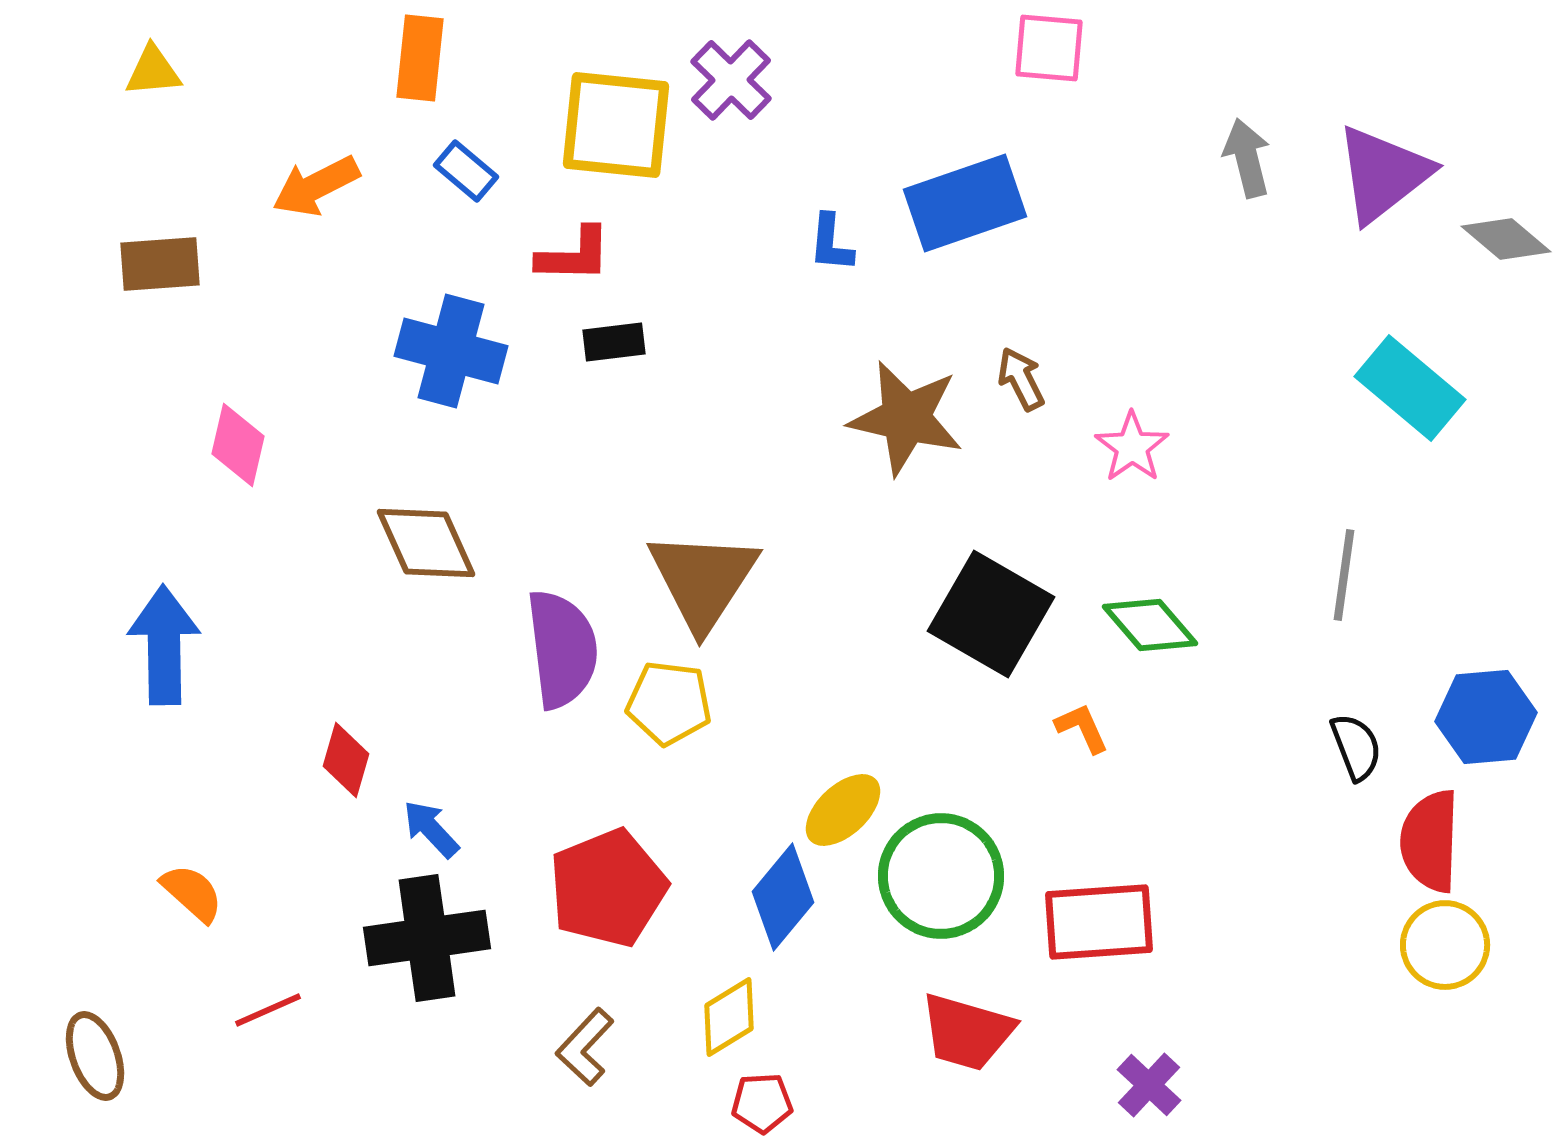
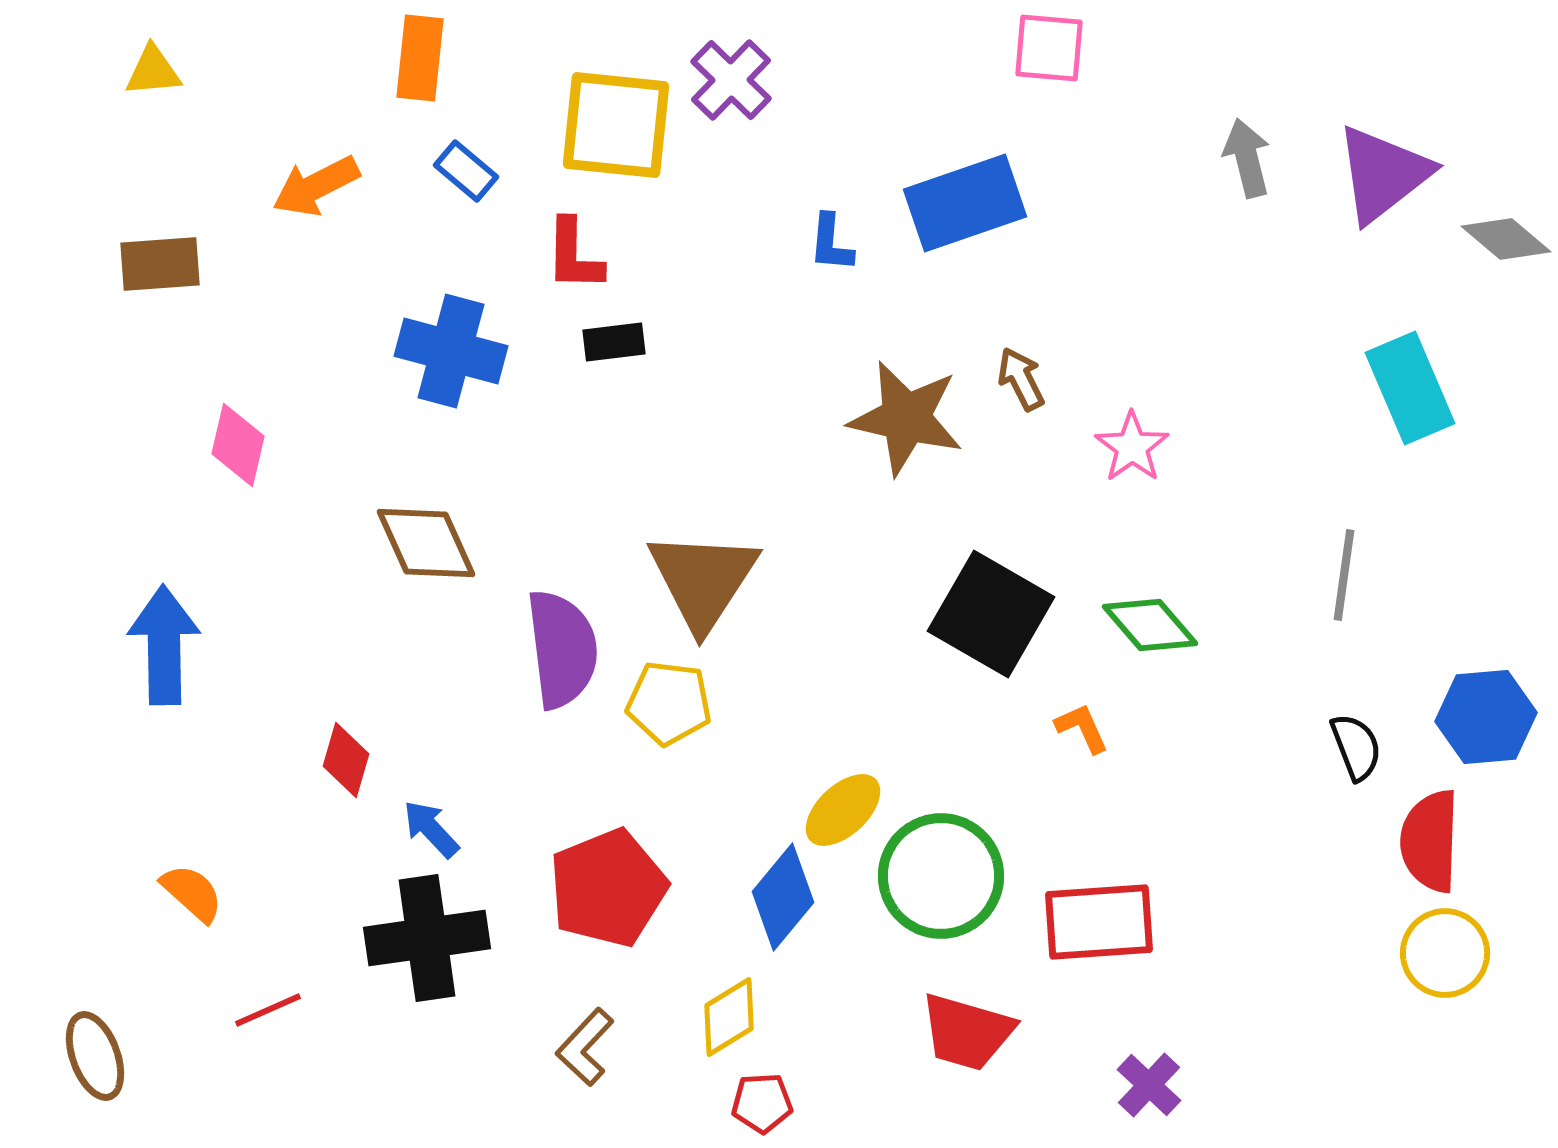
red L-shape at (574, 255): rotated 90 degrees clockwise
cyan rectangle at (1410, 388): rotated 27 degrees clockwise
yellow circle at (1445, 945): moved 8 px down
